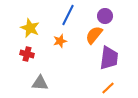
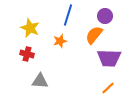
blue line: rotated 10 degrees counterclockwise
purple trapezoid: rotated 85 degrees clockwise
gray triangle: moved 2 px up
